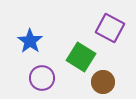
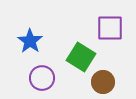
purple square: rotated 28 degrees counterclockwise
